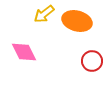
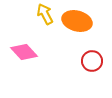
yellow arrow: moved 1 px right; rotated 100 degrees clockwise
pink diamond: rotated 16 degrees counterclockwise
